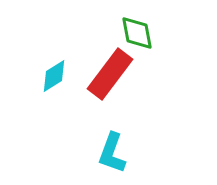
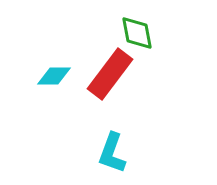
cyan diamond: rotated 32 degrees clockwise
